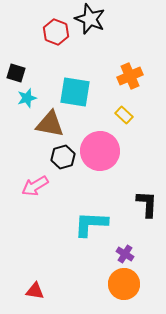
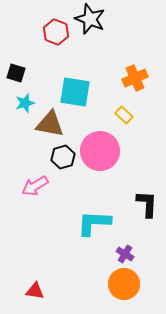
orange cross: moved 5 px right, 2 px down
cyan star: moved 2 px left, 5 px down
cyan L-shape: moved 3 px right, 1 px up
